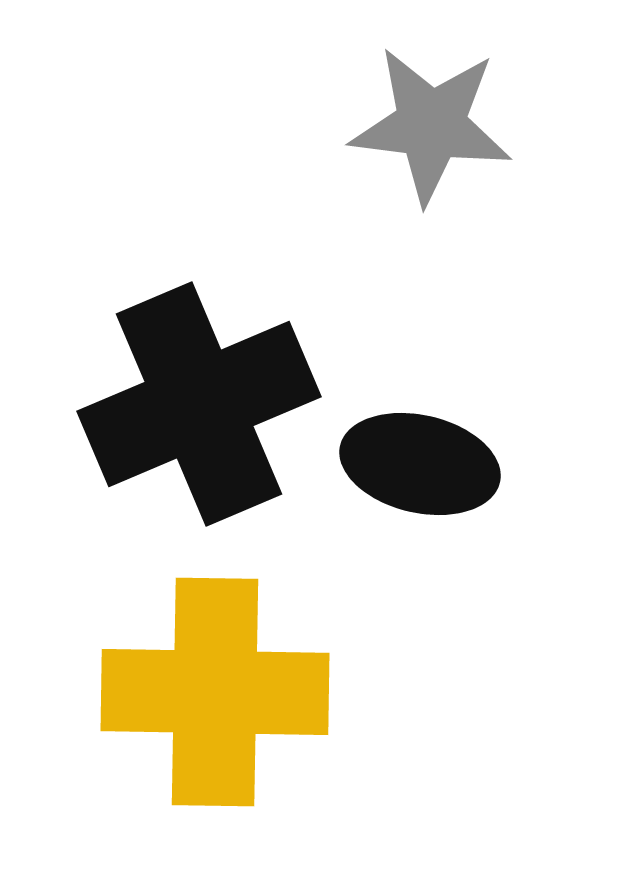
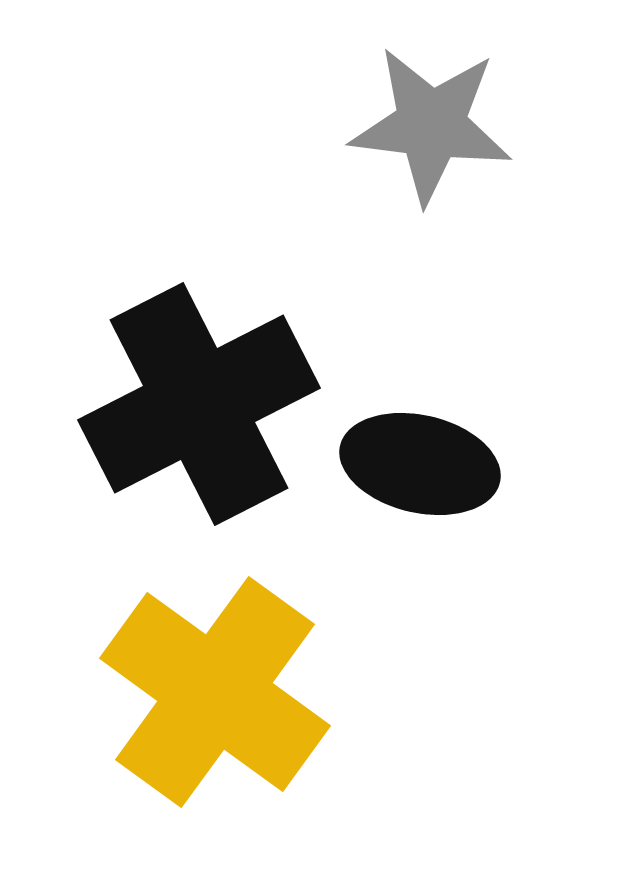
black cross: rotated 4 degrees counterclockwise
yellow cross: rotated 35 degrees clockwise
